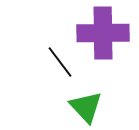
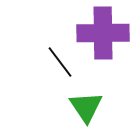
green triangle: rotated 9 degrees clockwise
